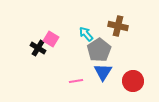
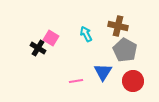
cyan arrow: rotated 14 degrees clockwise
pink square: moved 1 px up
gray pentagon: moved 26 px right; rotated 10 degrees counterclockwise
